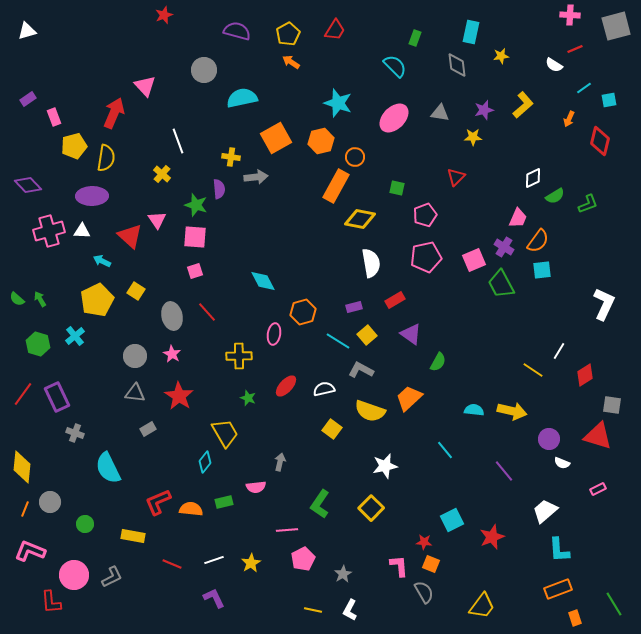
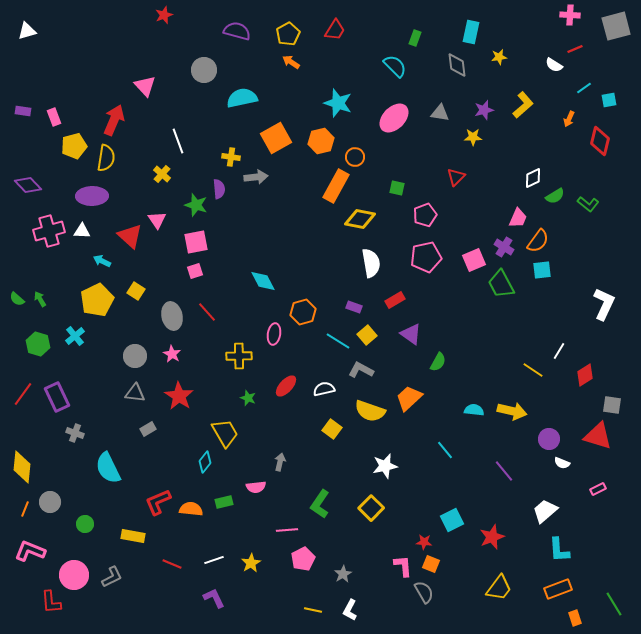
yellow star at (501, 56): moved 2 px left, 1 px down
purple rectangle at (28, 99): moved 5 px left, 12 px down; rotated 42 degrees clockwise
red arrow at (114, 113): moved 7 px down
green L-shape at (588, 204): rotated 60 degrees clockwise
pink square at (195, 237): moved 1 px right, 5 px down; rotated 15 degrees counterclockwise
purple rectangle at (354, 307): rotated 35 degrees clockwise
pink L-shape at (399, 566): moved 4 px right
yellow trapezoid at (482, 606): moved 17 px right, 18 px up
